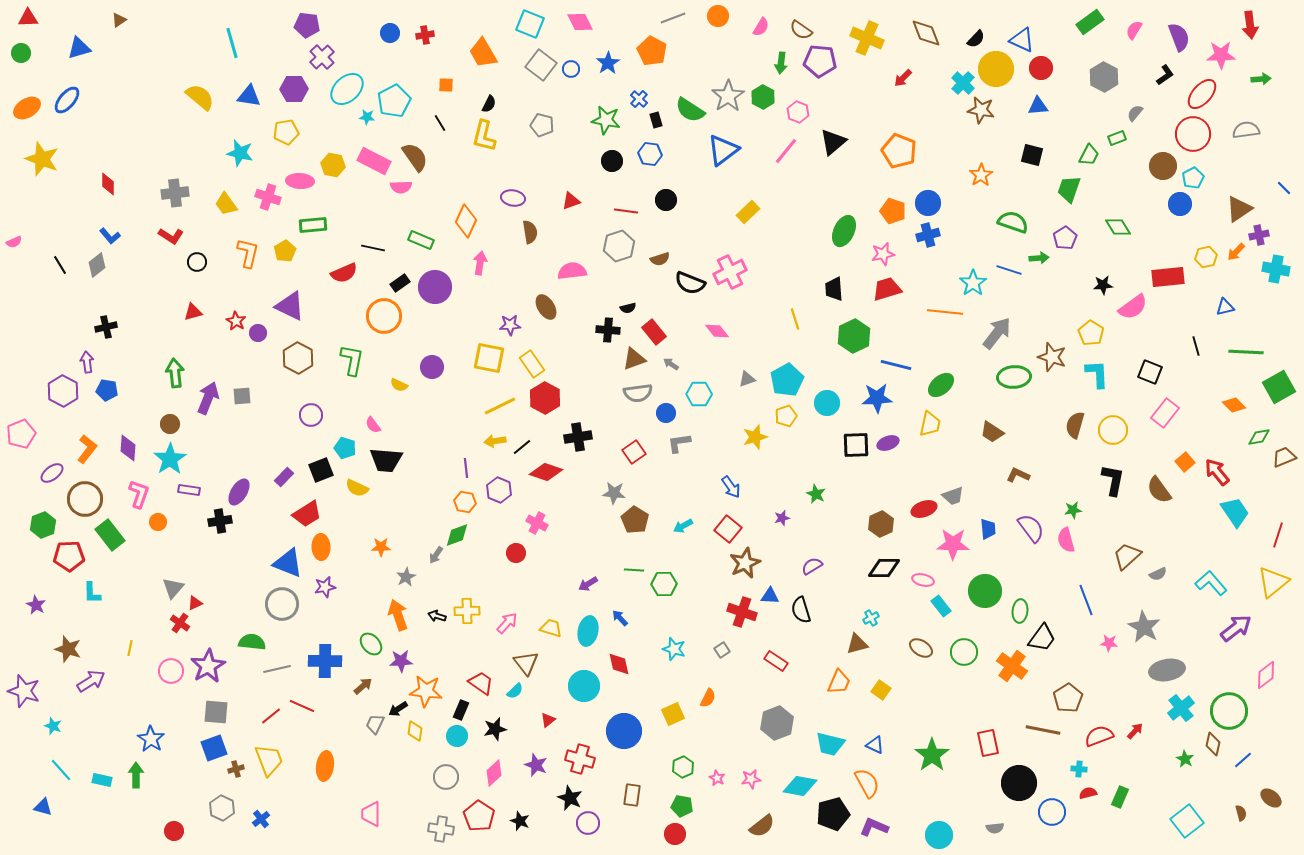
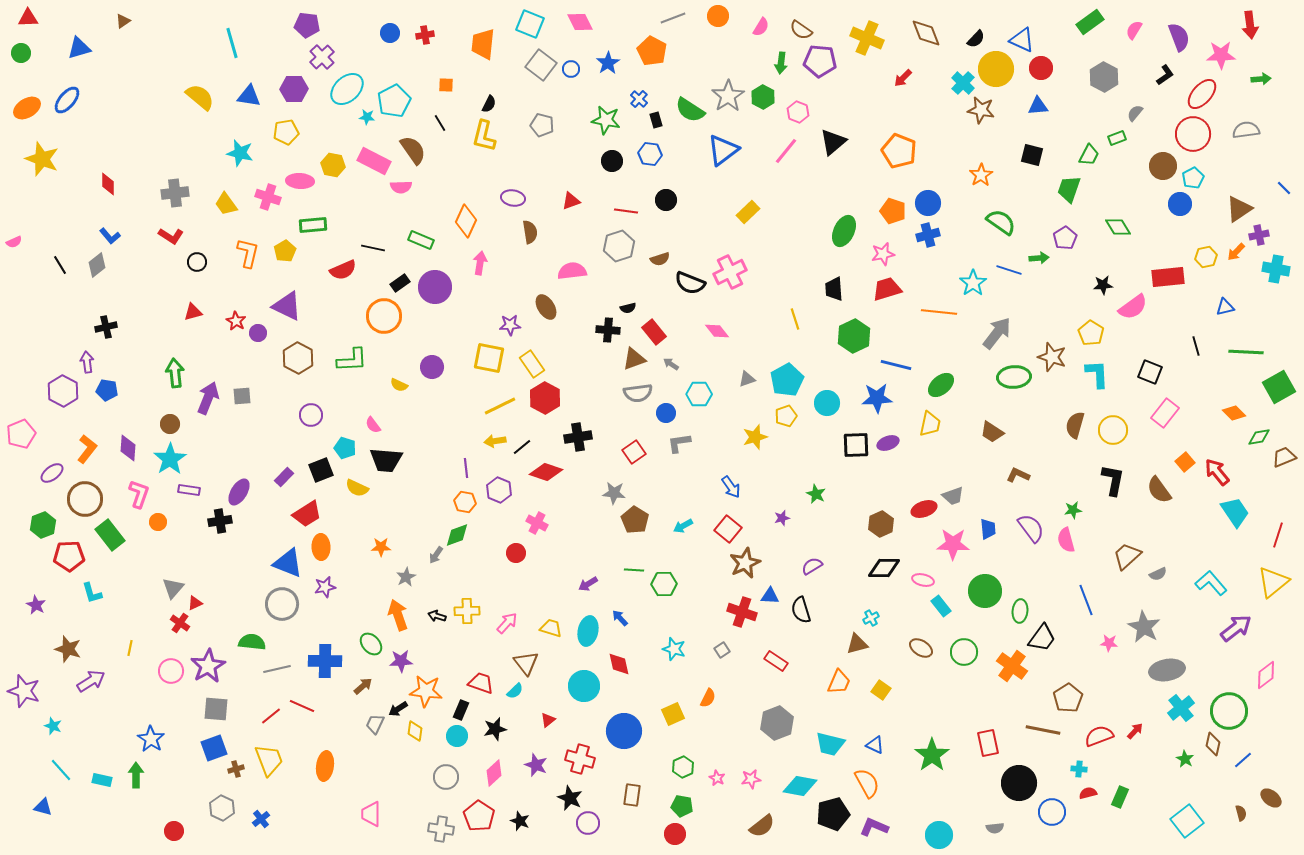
brown triangle at (119, 20): moved 4 px right, 1 px down
orange trapezoid at (483, 53): moved 9 px up; rotated 36 degrees clockwise
brown semicircle at (415, 157): moved 2 px left, 7 px up
green semicircle at (1013, 222): moved 12 px left; rotated 16 degrees clockwise
red semicircle at (344, 273): moved 1 px left, 3 px up
purple triangle at (290, 306): moved 3 px left
orange line at (945, 312): moved 6 px left
green L-shape at (352, 360): rotated 76 degrees clockwise
orange diamond at (1234, 405): moved 8 px down
cyan L-shape at (92, 593): rotated 15 degrees counterclockwise
red trapezoid at (481, 683): rotated 16 degrees counterclockwise
gray square at (216, 712): moved 3 px up
